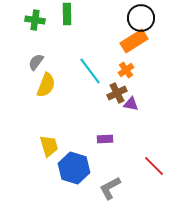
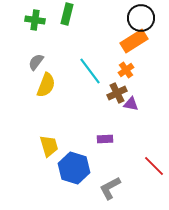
green rectangle: rotated 15 degrees clockwise
